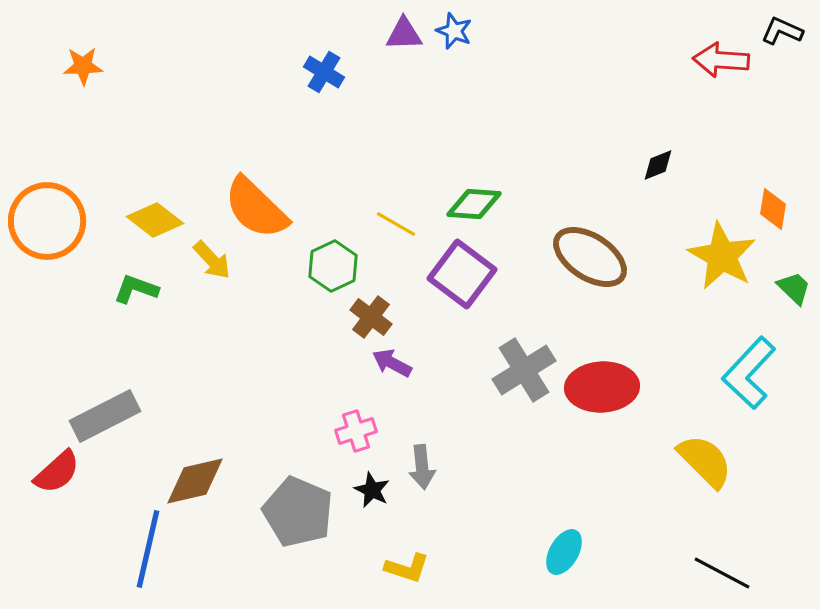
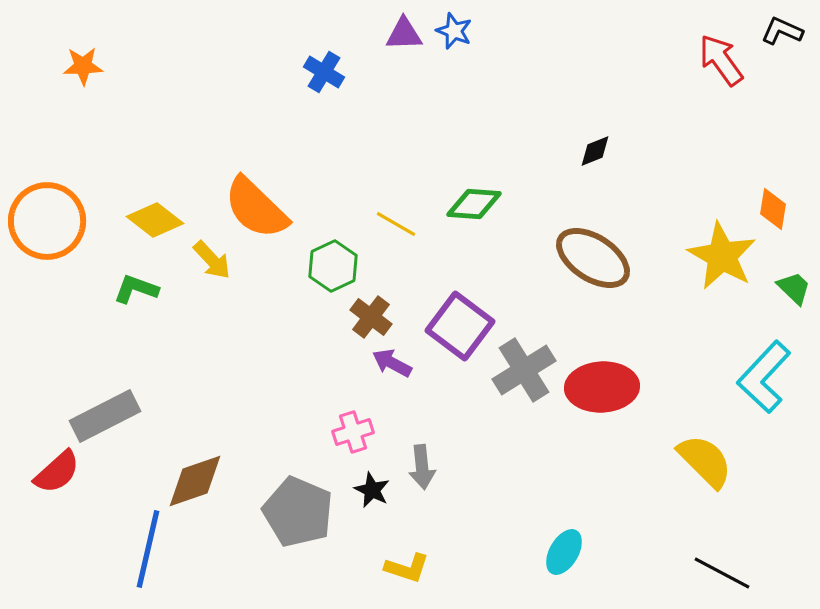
red arrow: rotated 50 degrees clockwise
black diamond: moved 63 px left, 14 px up
brown ellipse: moved 3 px right, 1 px down
purple square: moved 2 px left, 52 px down
cyan L-shape: moved 15 px right, 4 px down
pink cross: moved 3 px left, 1 px down
brown diamond: rotated 6 degrees counterclockwise
